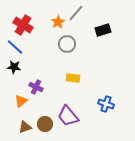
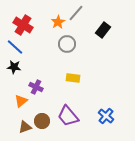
black rectangle: rotated 35 degrees counterclockwise
blue cross: moved 12 px down; rotated 21 degrees clockwise
brown circle: moved 3 px left, 3 px up
